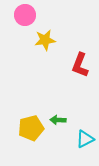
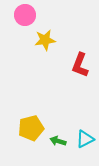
green arrow: moved 21 px down; rotated 14 degrees clockwise
